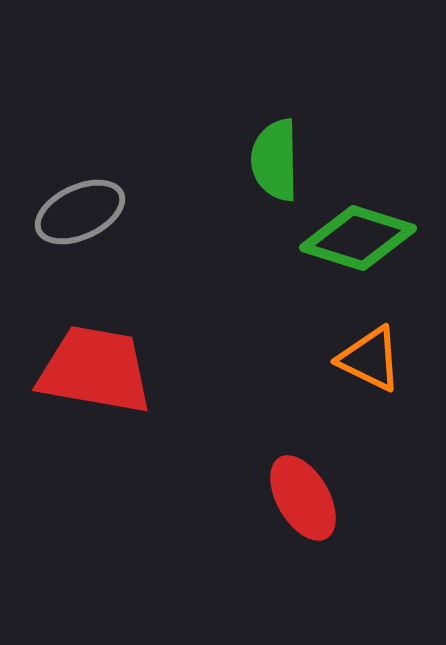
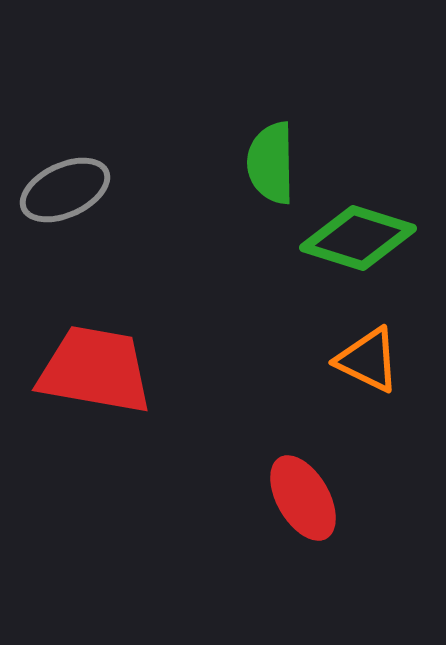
green semicircle: moved 4 px left, 3 px down
gray ellipse: moved 15 px left, 22 px up
orange triangle: moved 2 px left, 1 px down
